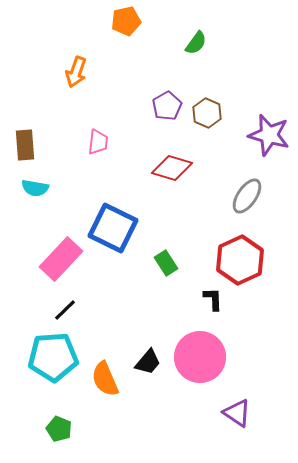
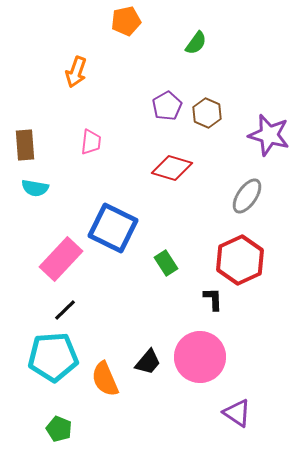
pink trapezoid: moved 7 px left
